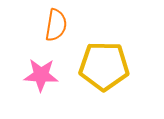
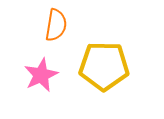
pink star: rotated 28 degrees counterclockwise
